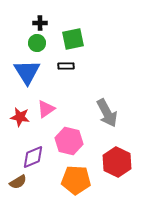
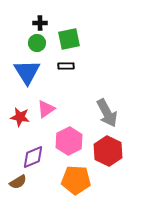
green square: moved 4 px left
pink hexagon: rotated 20 degrees clockwise
red hexagon: moved 9 px left, 11 px up
